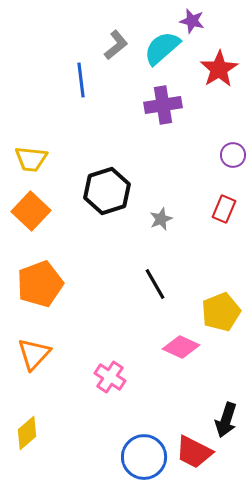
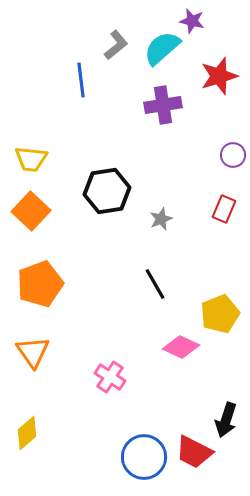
red star: moved 7 px down; rotated 15 degrees clockwise
black hexagon: rotated 9 degrees clockwise
yellow pentagon: moved 1 px left, 2 px down
orange triangle: moved 1 px left, 2 px up; rotated 18 degrees counterclockwise
